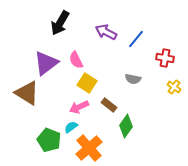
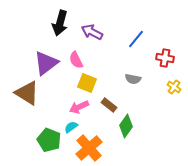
black arrow: rotated 15 degrees counterclockwise
purple arrow: moved 14 px left
yellow square: rotated 12 degrees counterclockwise
